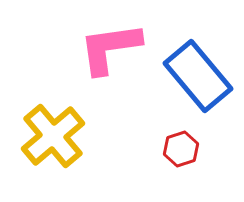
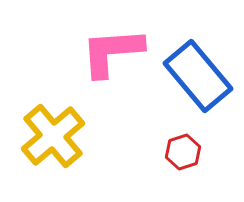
pink L-shape: moved 2 px right, 4 px down; rotated 4 degrees clockwise
red hexagon: moved 2 px right, 3 px down
